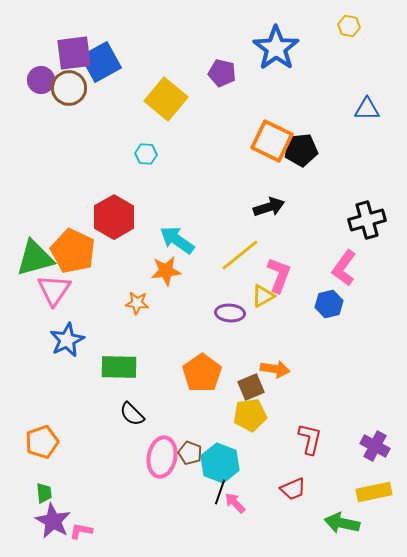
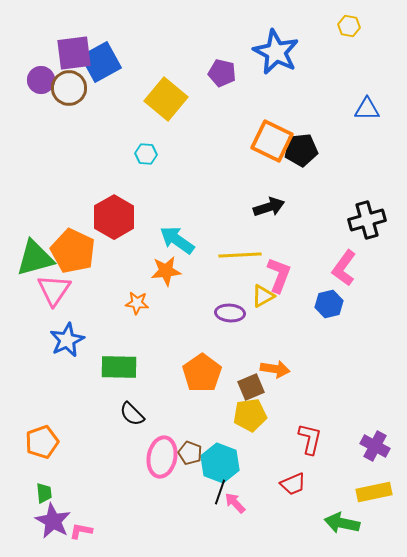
blue star at (276, 48): moved 4 px down; rotated 9 degrees counterclockwise
yellow line at (240, 255): rotated 36 degrees clockwise
red trapezoid at (293, 489): moved 5 px up
